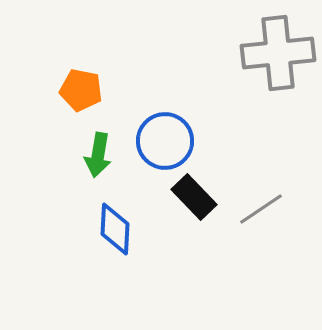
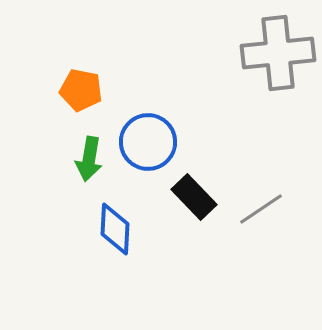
blue circle: moved 17 px left, 1 px down
green arrow: moved 9 px left, 4 px down
